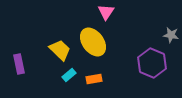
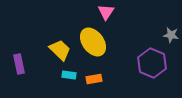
cyan rectangle: rotated 48 degrees clockwise
